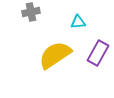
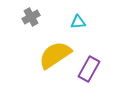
gray cross: moved 5 px down; rotated 18 degrees counterclockwise
purple rectangle: moved 9 px left, 16 px down
